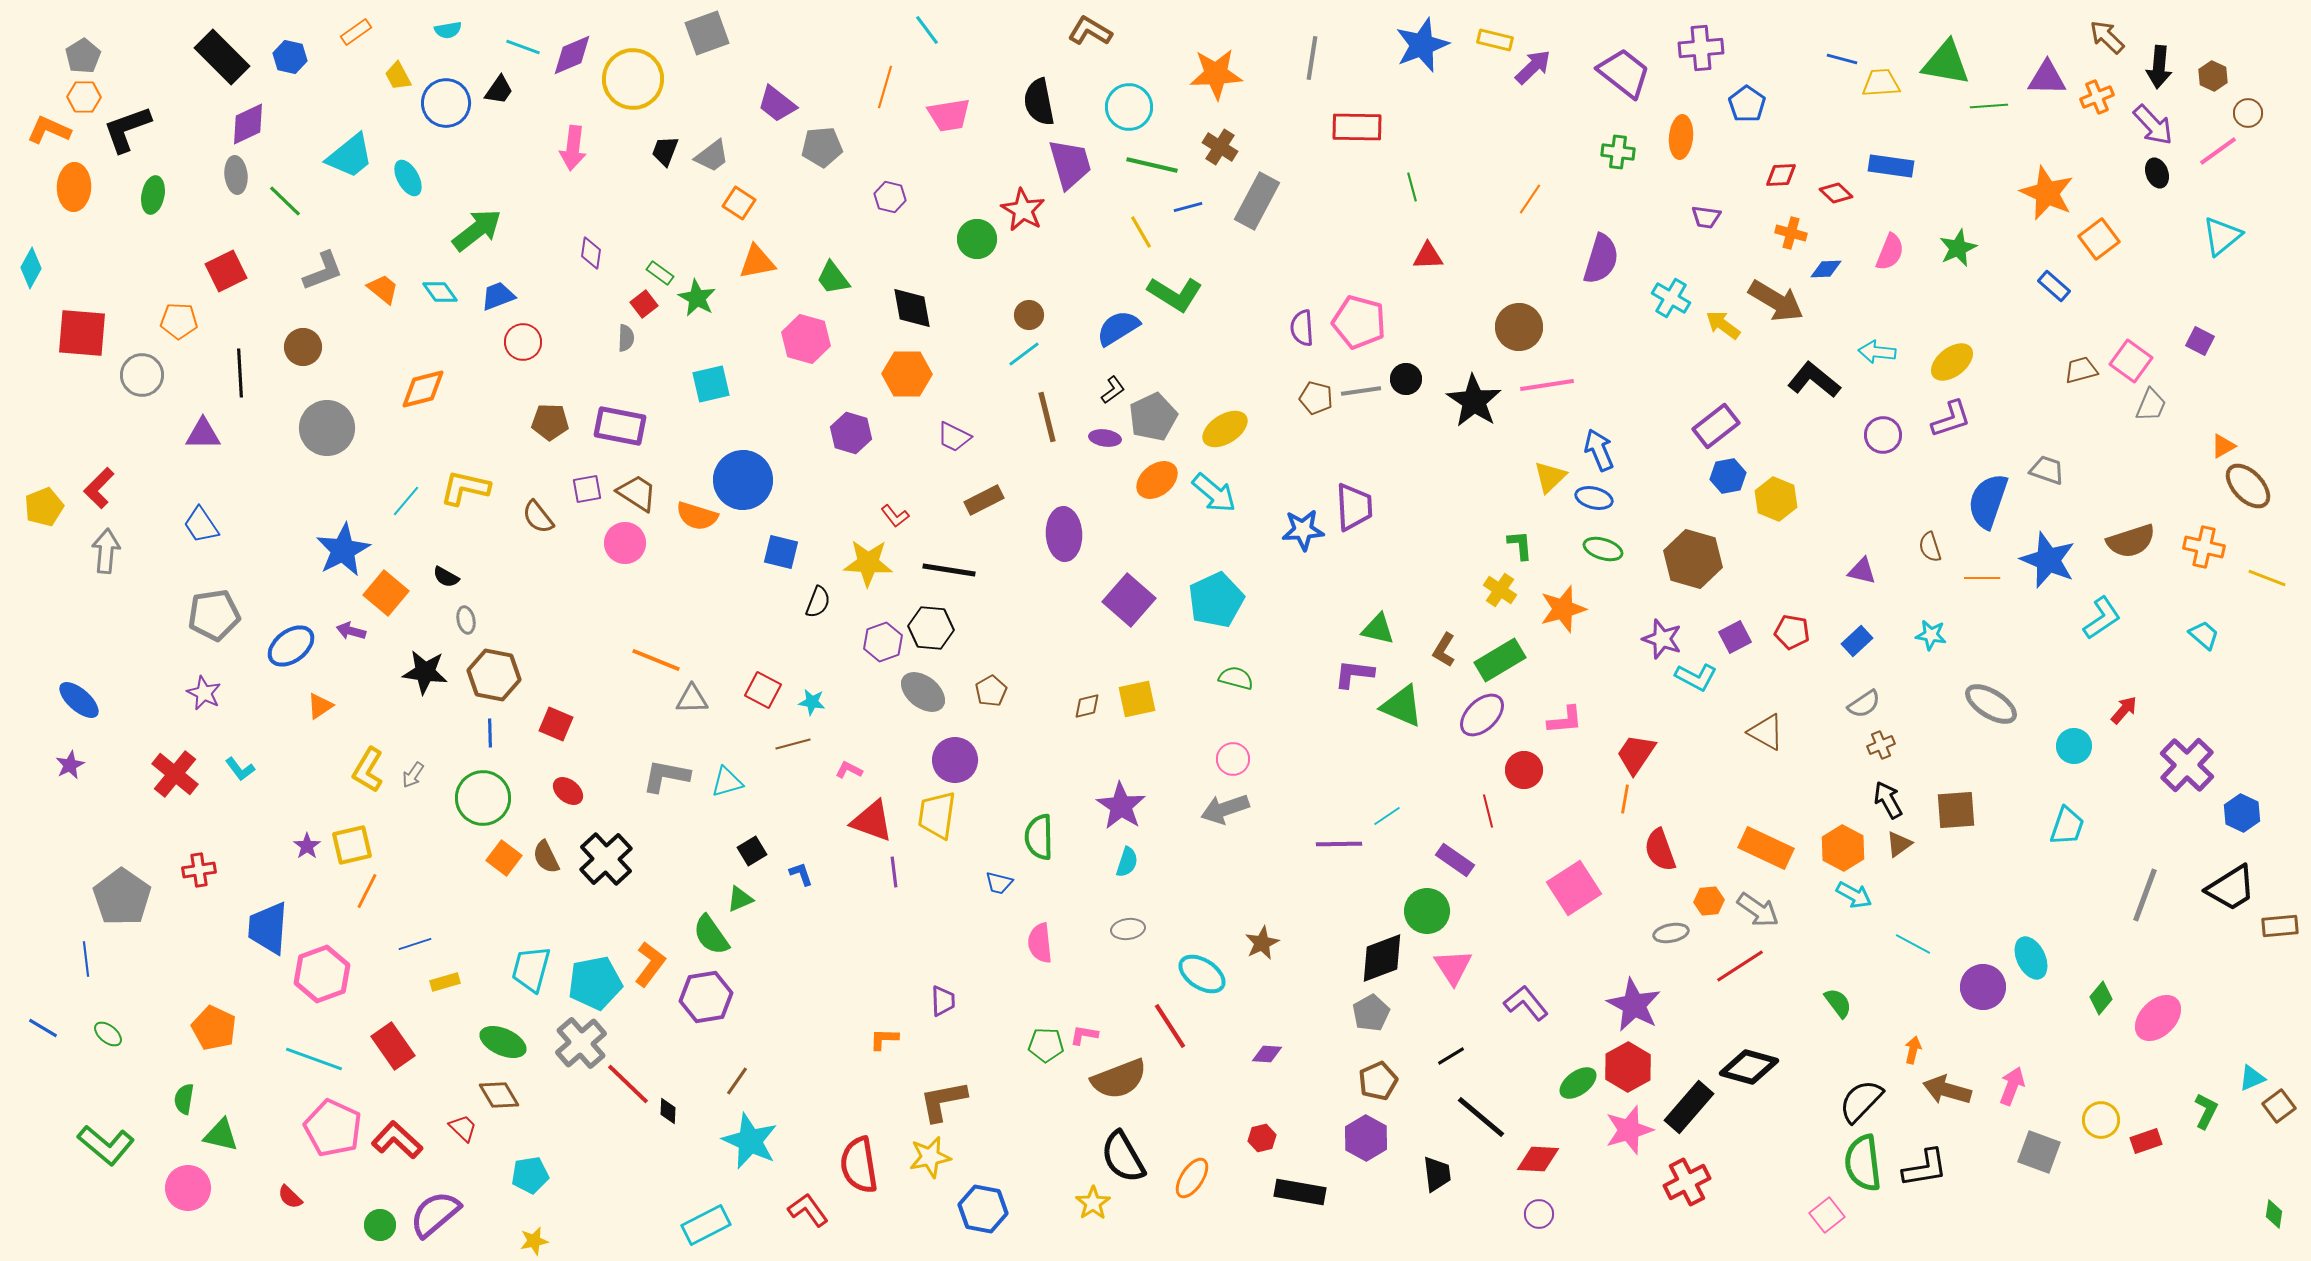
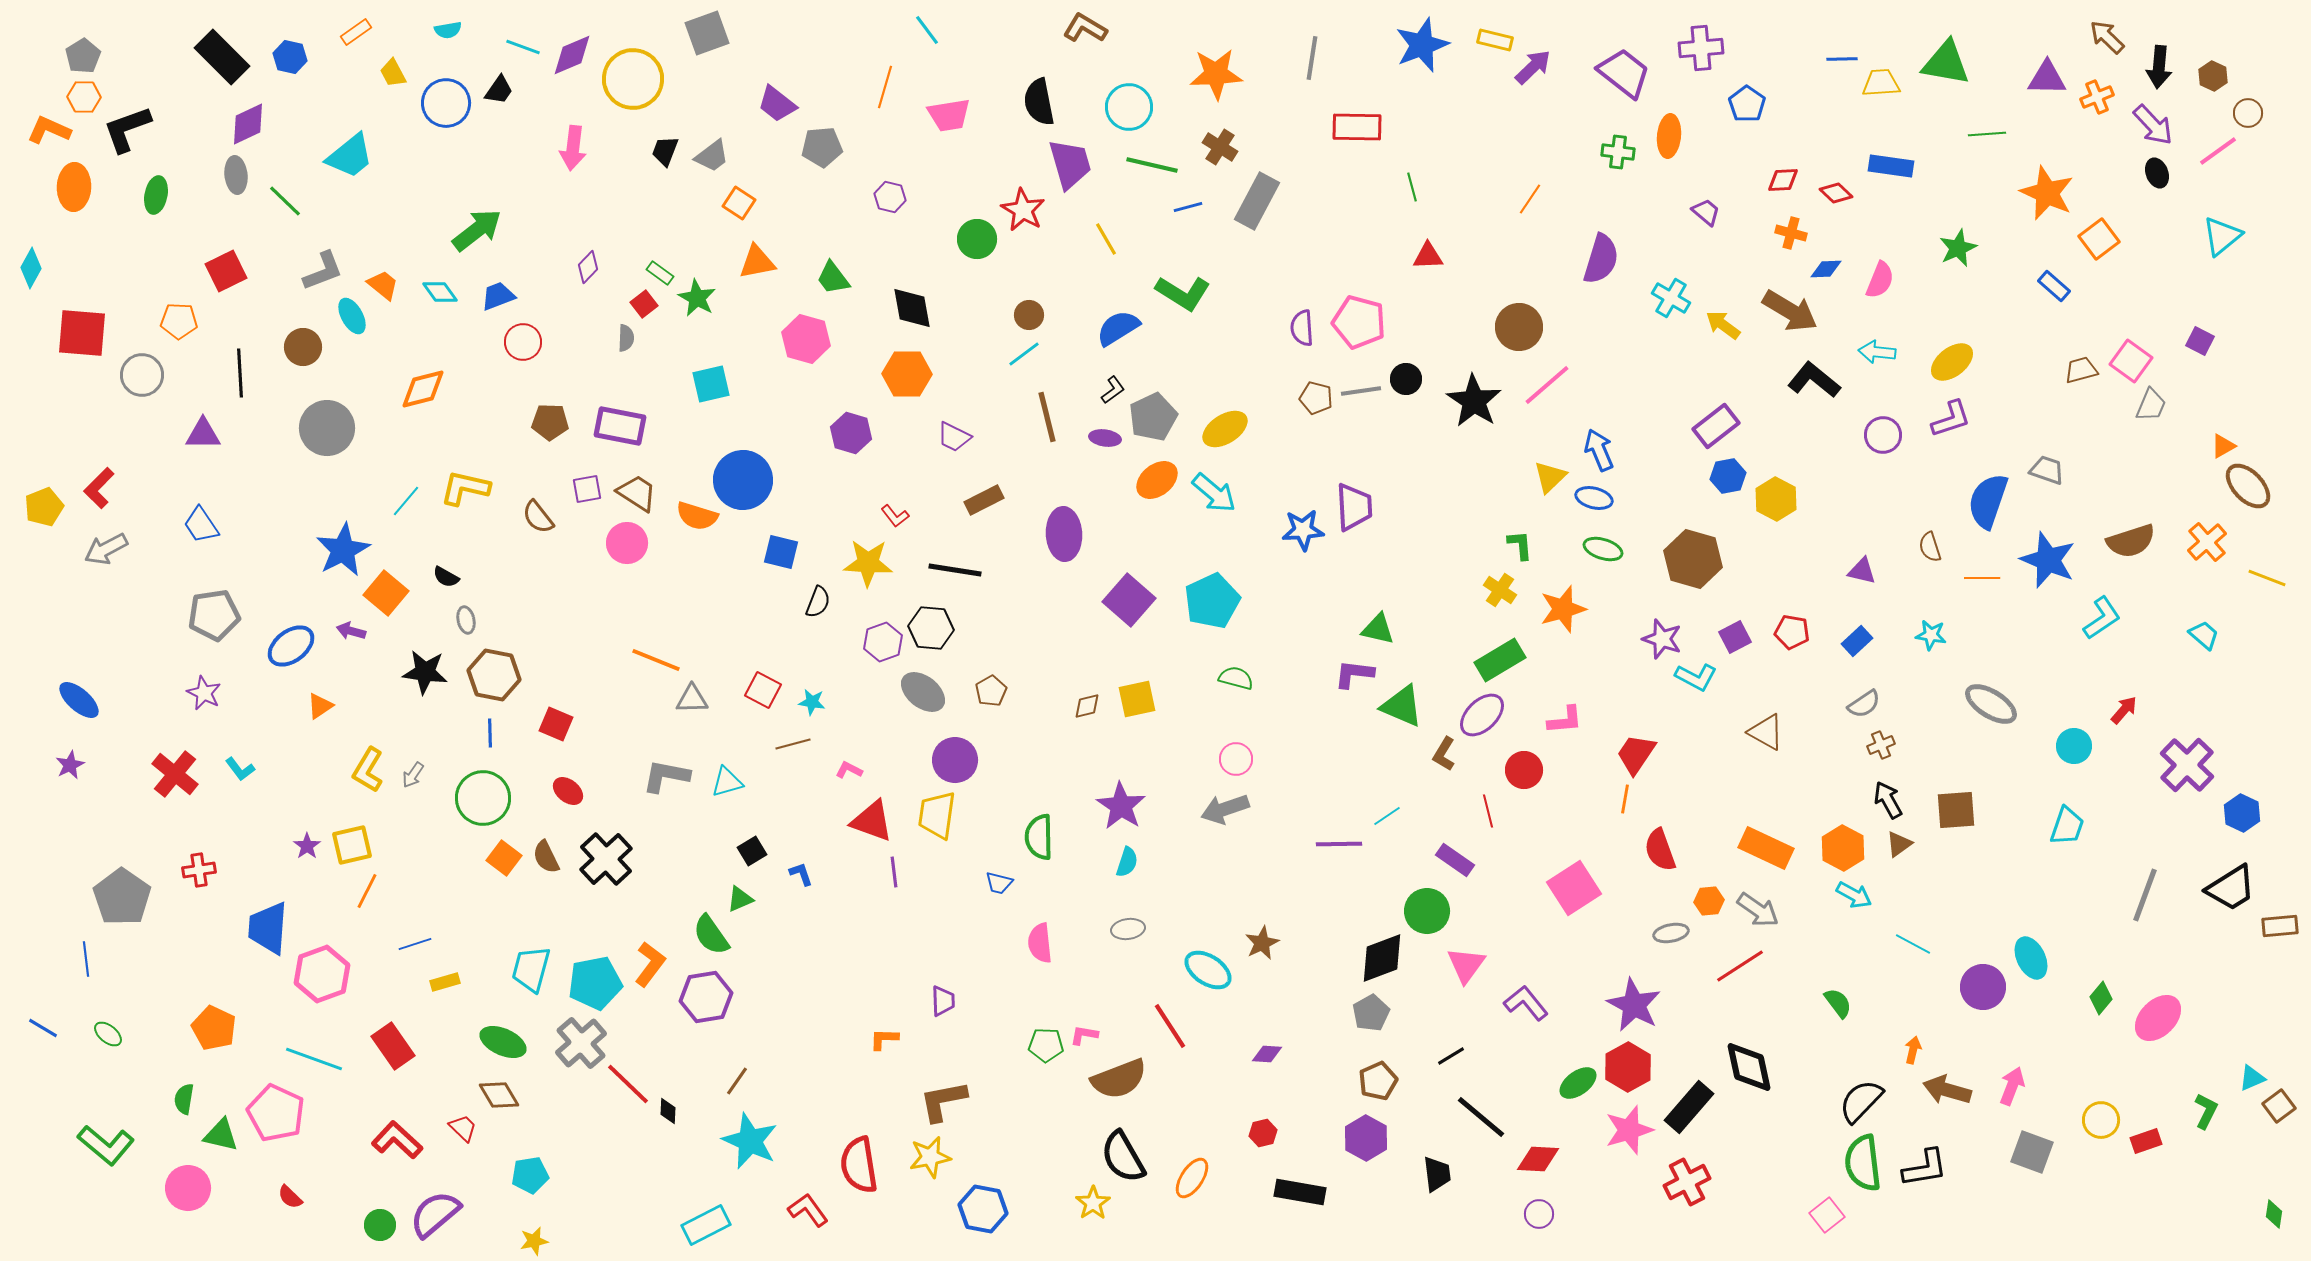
brown L-shape at (1090, 31): moved 5 px left, 3 px up
blue line at (1842, 59): rotated 16 degrees counterclockwise
yellow trapezoid at (398, 76): moved 5 px left, 3 px up
green line at (1989, 106): moved 2 px left, 28 px down
orange ellipse at (1681, 137): moved 12 px left, 1 px up
red diamond at (1781, 175): moved 2 px right, 5 px down
cyan ellipse at (408, 178): moved 56 px left, 138 px down
green ellipse at (153, 195): moved 3 px right
purple trapezoid at (1706, 217): moved 5 px up; rotated 148 degrees counterclockwise
yellow line at (1141, 232): moved 35 px left, 7 px down
pink semicircle at (1890, 252): moved 10 px left, 28 px down
purple diamond at (591, 253): moved 3 px left, 14 px down; rotated 36 degrees clockwise
orange trapezoid at (383, 289): moved 4 px up
green L-shape at (1175, 294): moved 8 px right, 1 px up
brown arrow at (1776, 301): moved 14 px right, 10 px down
pink line at (1547, 385): rotated 32 degrees counterclockwise
yellow hexagon at (1776, 499): rotated 6 degrees clockwise
pink circle at (625, 543): moved 2 px right
orange cross at (2204, 547): moved 3 px right, 5 px up; rotated 36 degrees clockwise
gray arrow at (106, 551): moved 2 px up; rotated 123 degrees counterclockwise
black line at (949, 570): moved 6 px right
cyan pentagon at (1216, 600): moved 4 px left, 1 px down
brown L-shape at (1444, 650): moved 104 px down
pink circle at (1233, 759): moved 3 px right
pink triangle at (1453, 967): moved 13 px right, 2 px up; rotated 9 degrees clockwise
cyan ellipse at (1202, 974): moved 6 px right, 4 px up
black diamond at (1749, 1067): rotated 62 degrees clockwise
pink pentagon at (333, 1128): moved 57 px left, 15 px up
red hexagon at (1262, 1138): moved 1 px right, 5 px up
gray square at (2039, 1152): moved 7 px left
